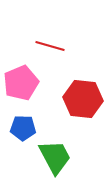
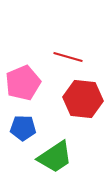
red line: moved 18 px right, 11 px down
pink pentagon: moved 2 px right
green trapezoid: rotated 84 degrees clockwise
